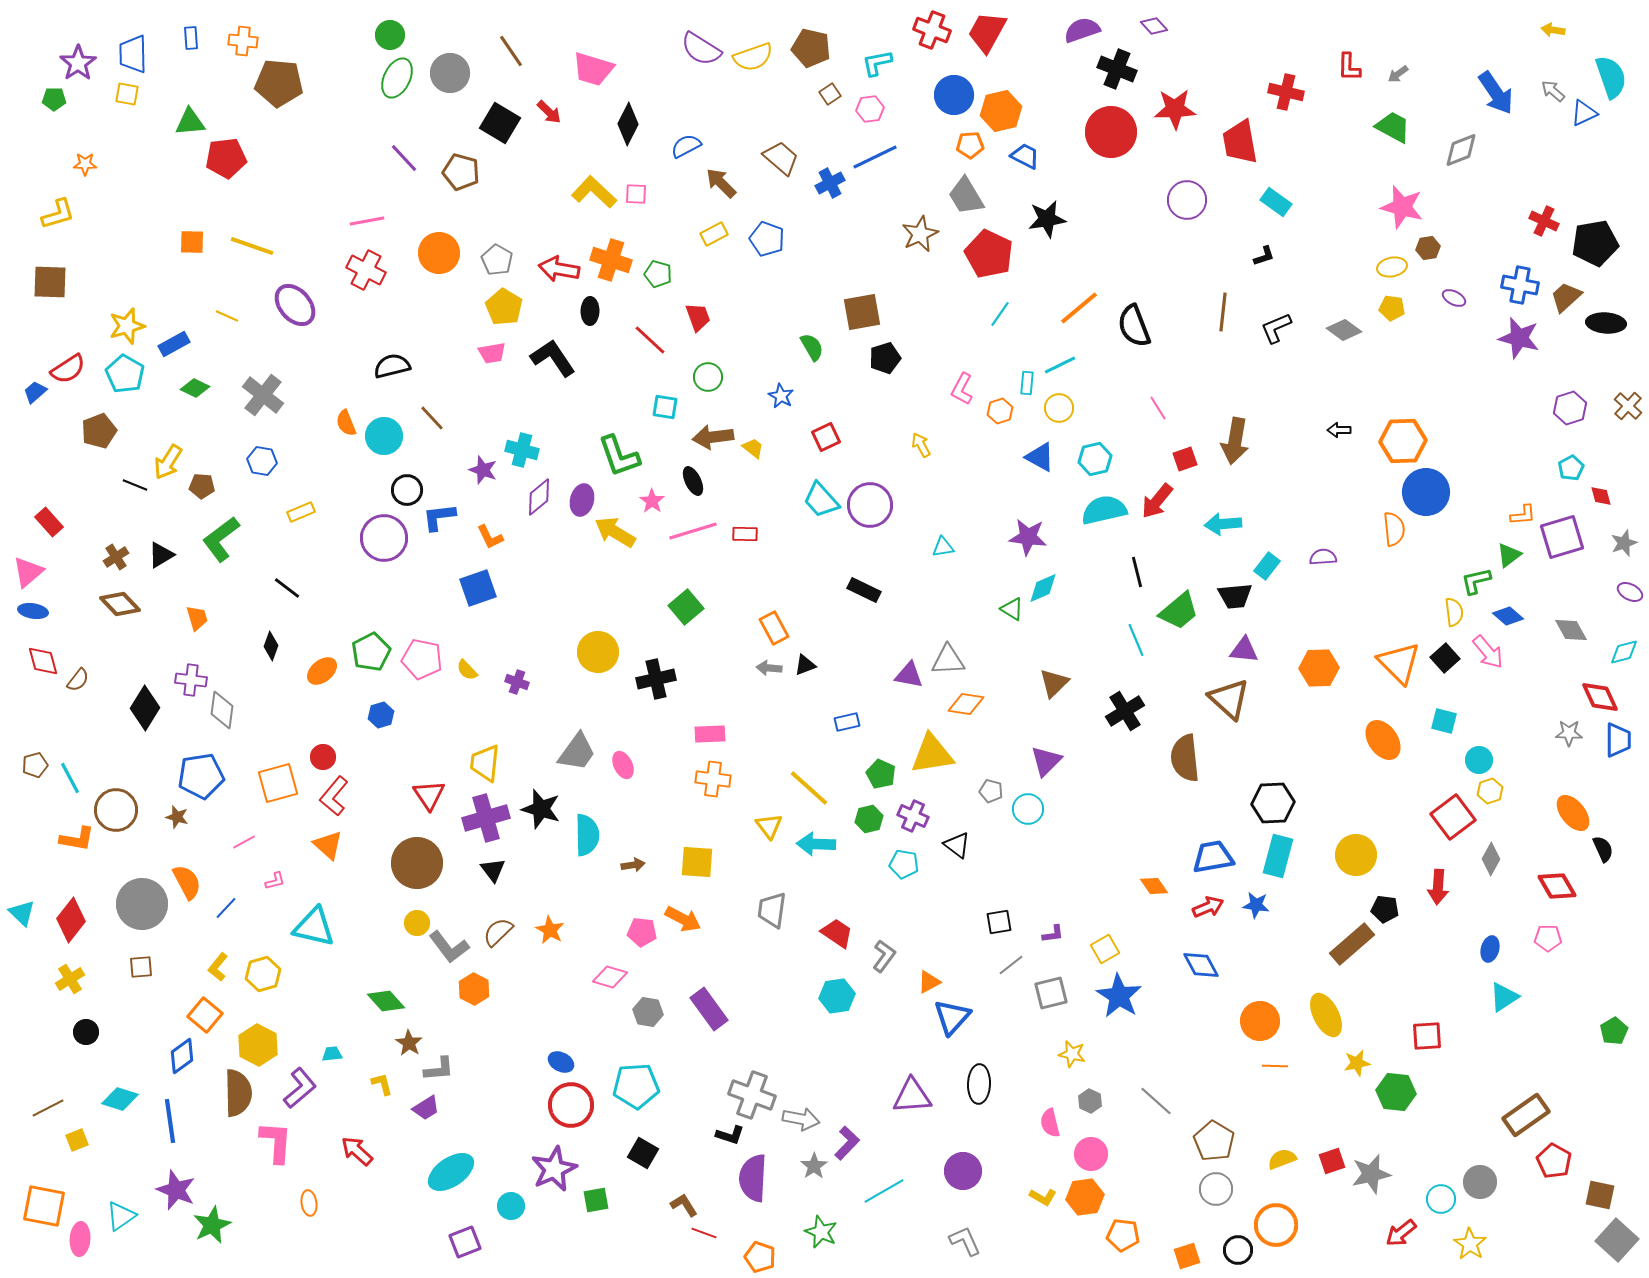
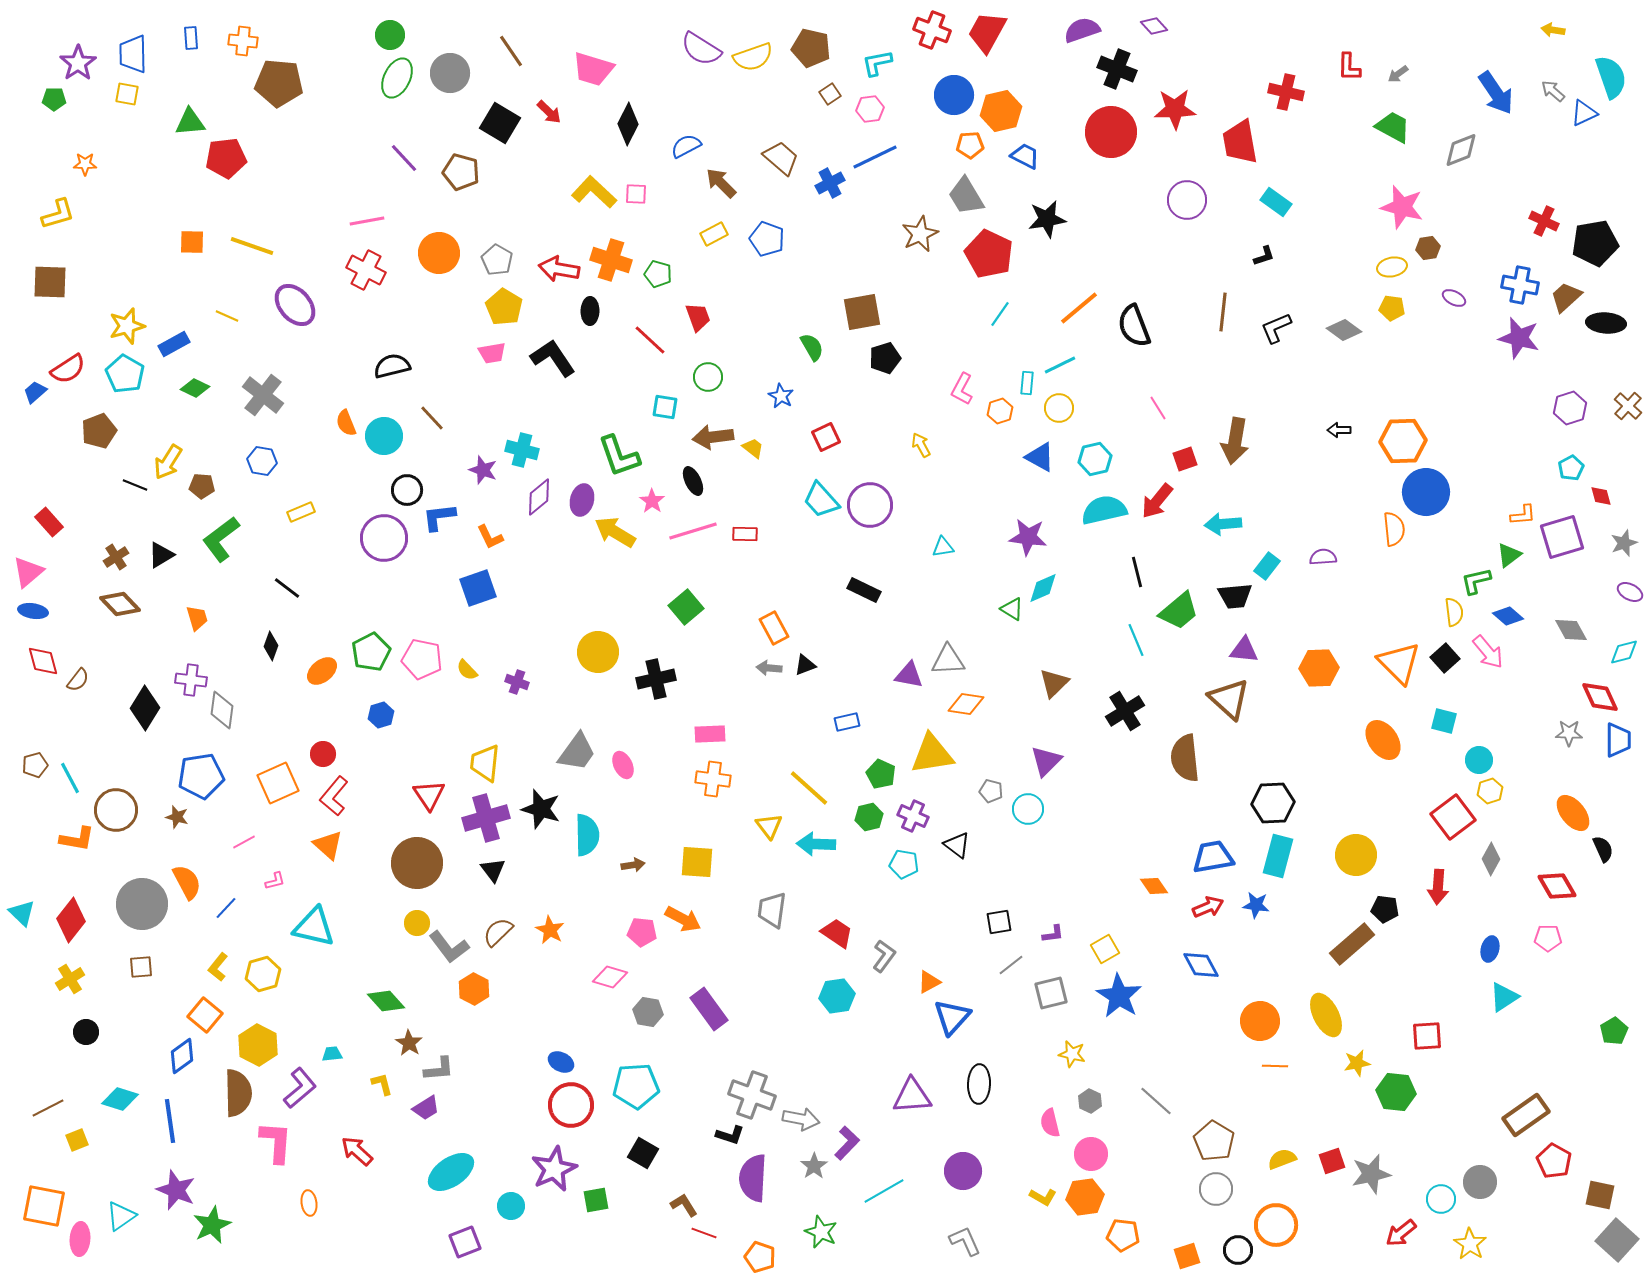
red circle at (323, 757): moved 3 px up
orange square at (278, 783): rotated 9 degrees counterclockwise
green hexagon at (869, 819): moved 2 px up
